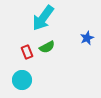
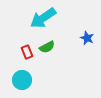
cyan arrow: rotated 20 degrees clockwise
blue star: rotated 24 degrees counterclockwise
